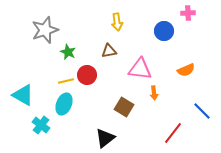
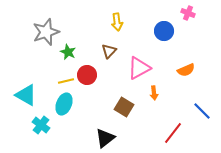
pink cross: rotated 24 degrees clockwise
gray star: moved 1 px right, 2 px down
brown triangle: rotated 35 degrees counterclockwise
pink triangle: moved 1 px left, 1 px up; rotated 35 degrees counterclockwise
cyan triangle: moved 3 px right
